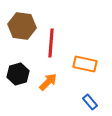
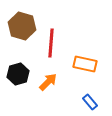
brown hexagon: rotated 8 degrees clockwise
